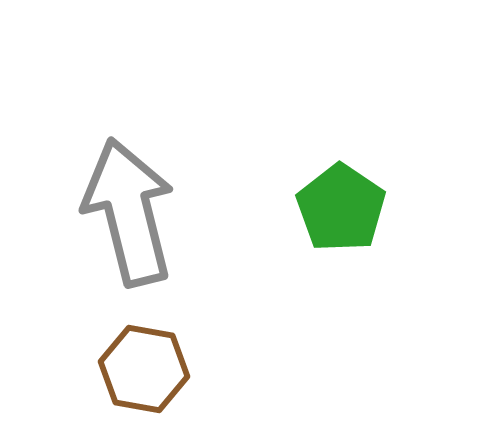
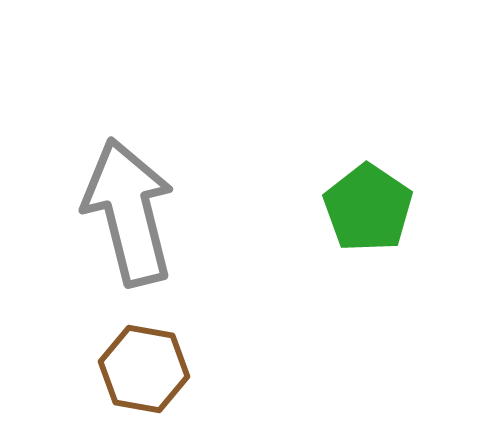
green pentagon: moved 27 px right
